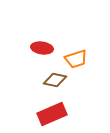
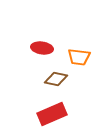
orange trapezoid: moved 3 px right, 2 px up; rotated 25 degrees clockwise
brown diamond: moved 1 px right, 1 px up
